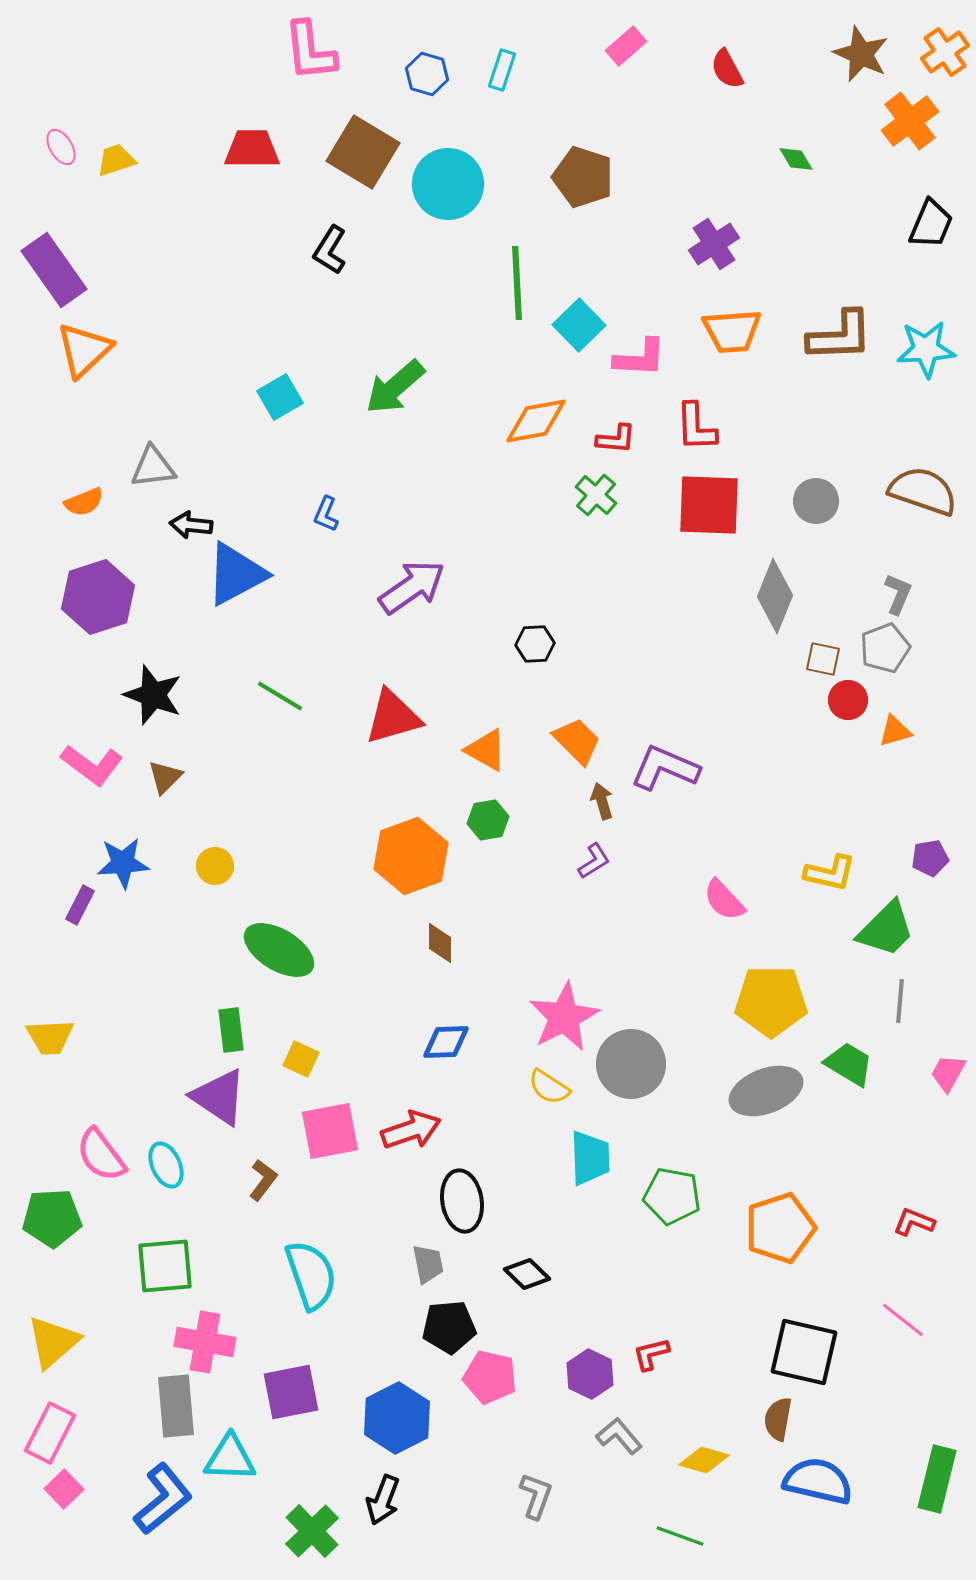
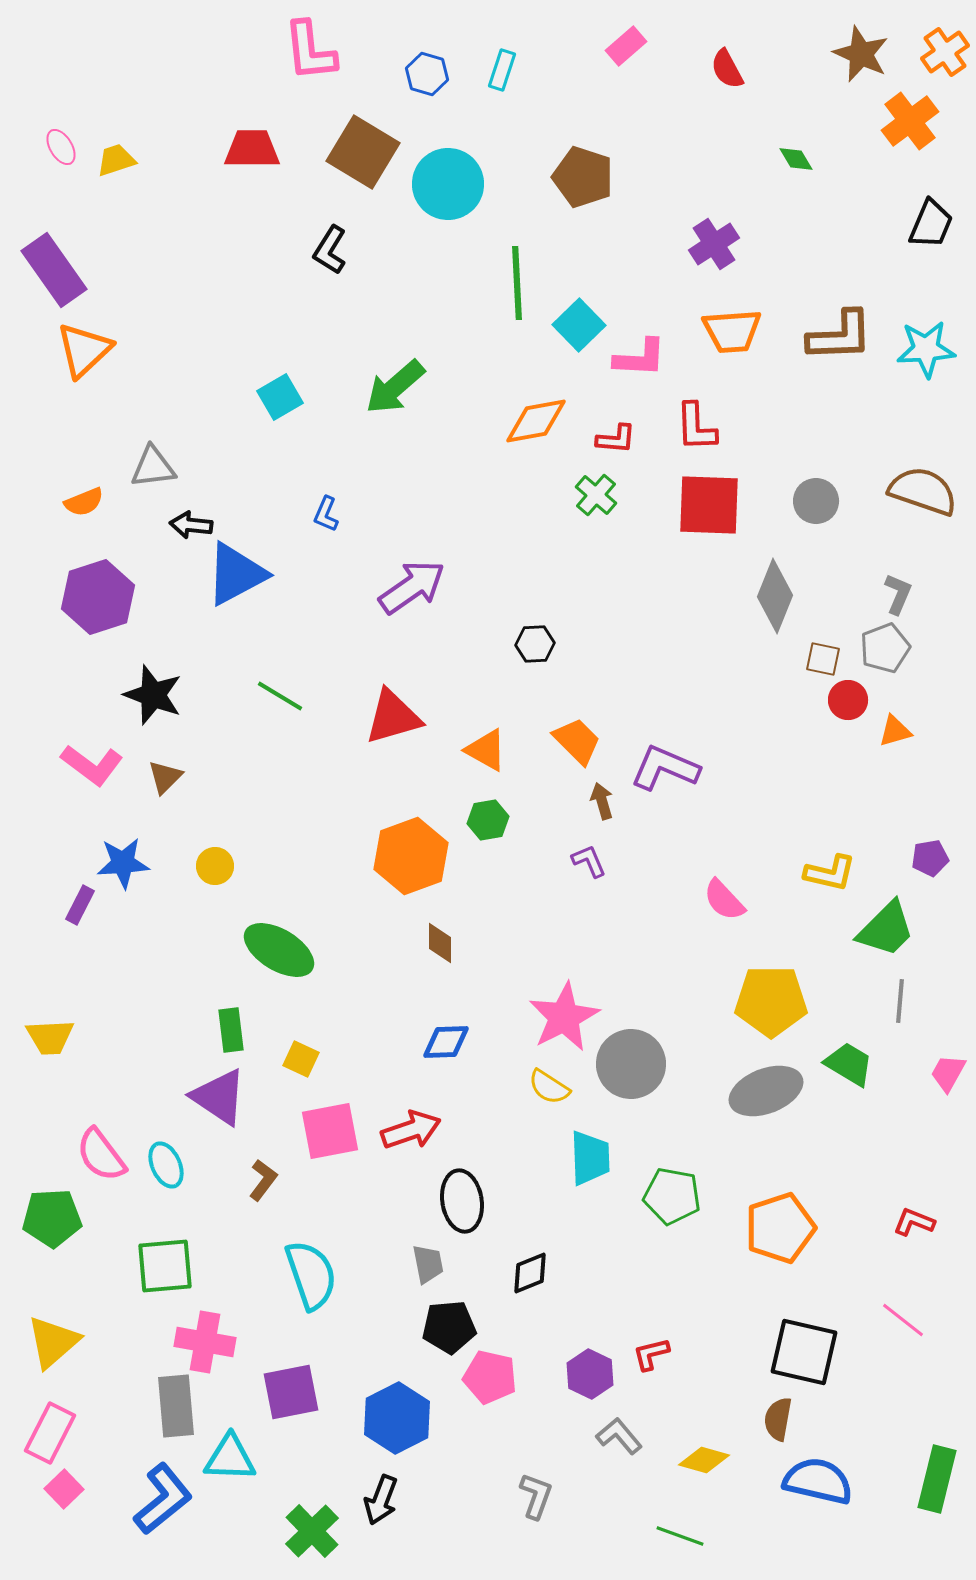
purple L-shape at (594, 861): moved 5 px left; rotated 81 degrees counterclockwise
black diamond at (527, 1274): moved 3 px right, 1 px up; rotated 66 degrees counterclockwise
black arrow at (383, 1500): moved 2 px left
